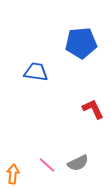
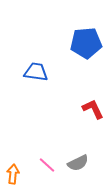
blue pentagon: moved 5 px right
